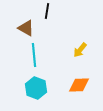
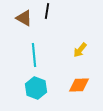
brown triangle: moved 2 px left, 10 px up
